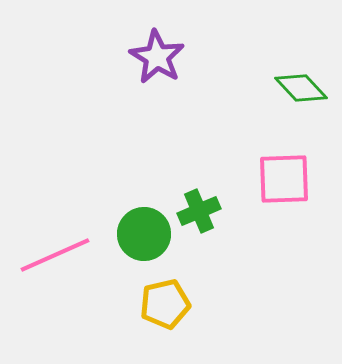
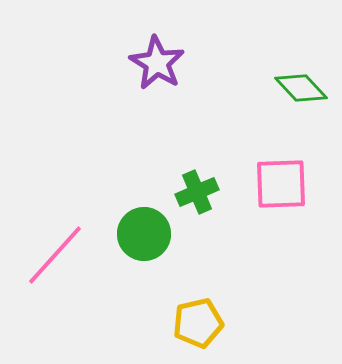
purple star: moved 6 px down
pink square: moved 3 px left, 5 px down
green cross: moved 2 px left, 19 px up
pink line: rotated 24 degrees counterclockwise
yellow pentagon: moved 33 px right, 19 px down
